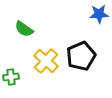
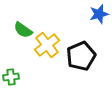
blue star: rotated 12 degrees counterclockwise
green semicircle: moved 1 px left, 1 px down
yellow cross: moved 1 px right, 16 px up; rotated 10 degrees clockwise
